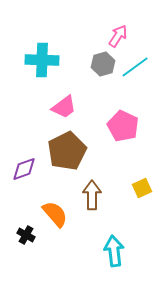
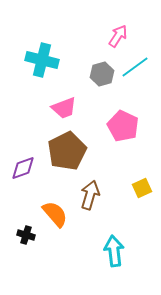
cyan cross: rotated 12 degrees clockwise
gray hexagon: moved 1 px left, 10 px down
pink trapezoid: moved 1 px down; rotated 16 degrees clockwise
purple diamond: moved 1 px left, 1 px up
brown arrow: moved 2 px left; rotated 16 degrees clockwise
black cross: rotated 12 degrees counterclockwise
